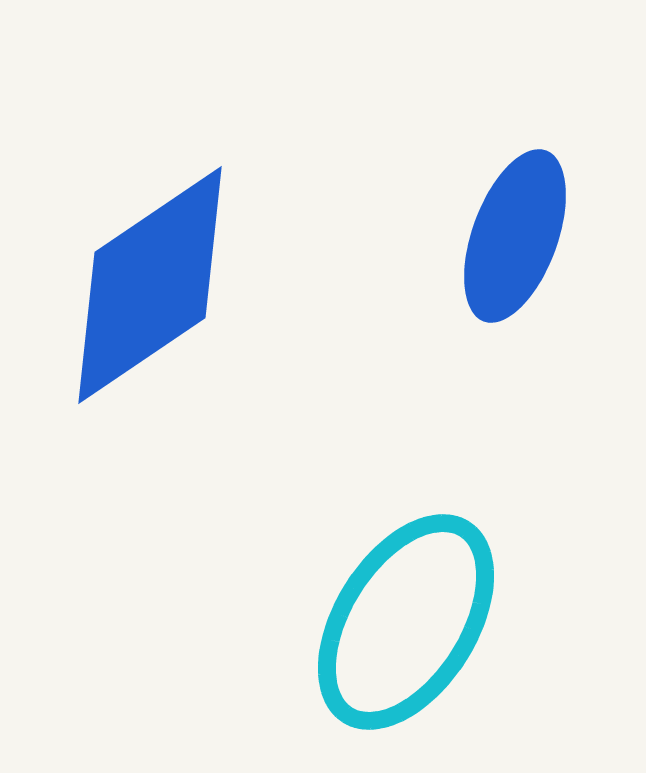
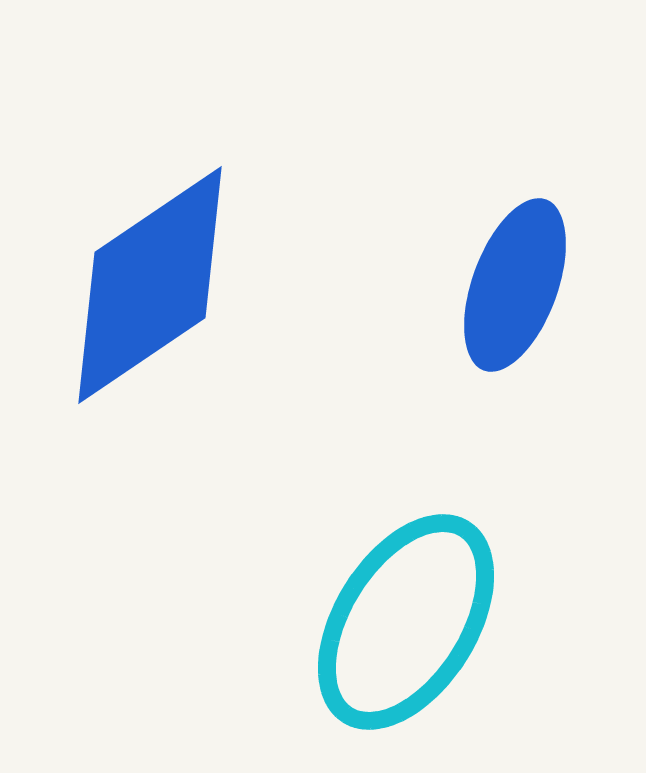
blue ellipse: moved 49 px down
